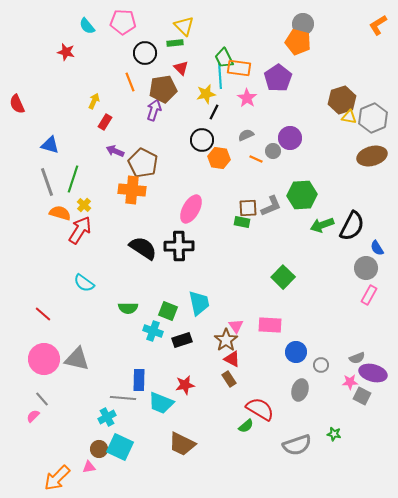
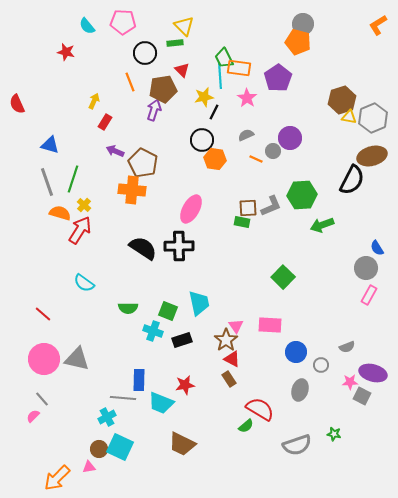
red triangle at (181, 68): moved 1 px right, 2 px down
yellow star at (206, 94): moved 2 px left, 3 px down
orange hexagon at (219, 158): moved 4 px left, 1 px down
black semicircle at (352, 226): moved 46 px up
gray semicircle at (357, 358): moved 10 px left, 11 px up
